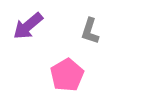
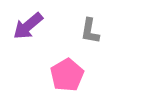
gray L-shape: rotated 8 degrees counterclockwise
